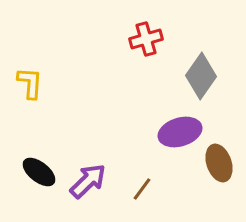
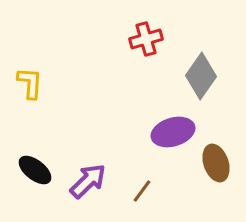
purple ellipse: moved 7 px left
brown ellipse: moved 3 px left
black ellipse: moved 4 px left, 2 px up
brown line: moved 2 px down
